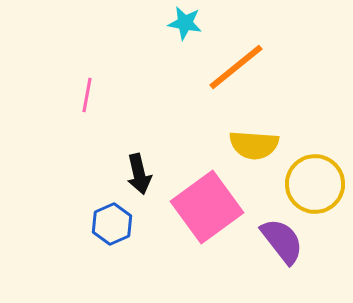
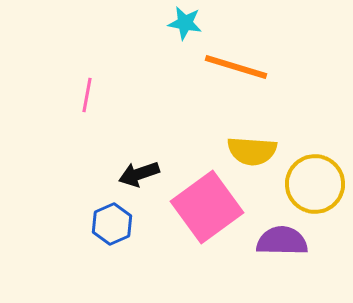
orange line: rotated 56 degrees clockwise
yellow semicircle: moved 2 px left, 6 px down
black arrow: rotated 84 degrees clockwise
purple semicircle: rotated 51 degrees counterclockwise
